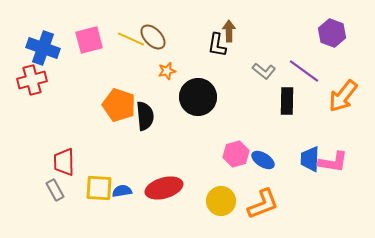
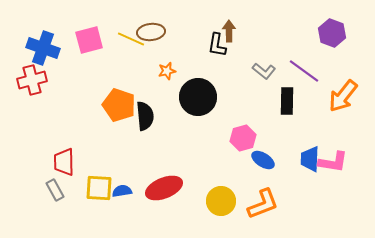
brown ellipse: moved 2 px left, 5 px up; rotated 52 degrees counterclockwise
pink hexagon: moved 7 px right, 16 px up
red ellipse: rotated 6 degrees counterclockwise
